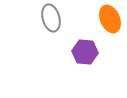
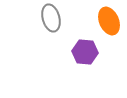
orange ellipse: moved 1 px left, 2 px down
